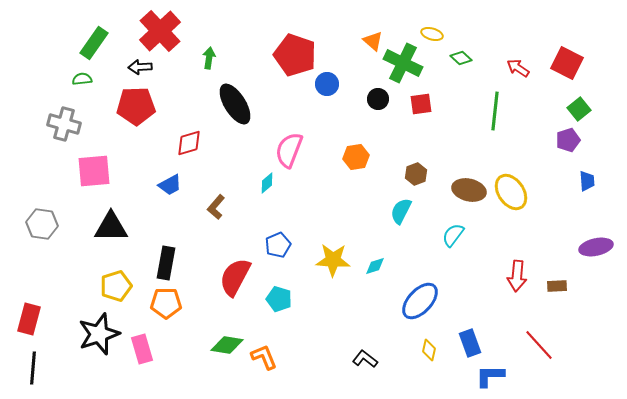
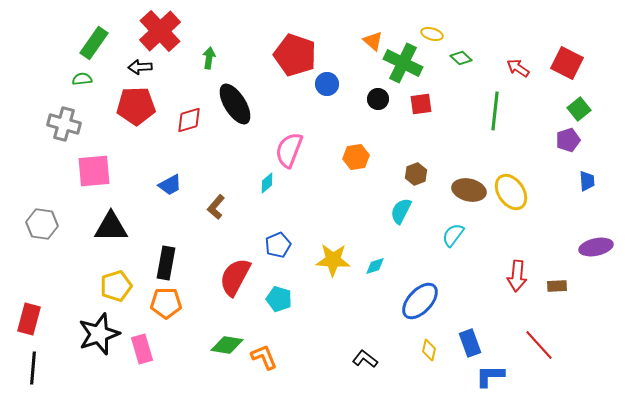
red diamond at (189, 143): moved 23 px up
